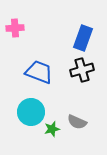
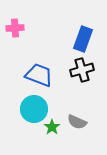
blue rectangle: moved 1 px down
blue trapezoid: moved 3 px down
cyan circle: moved 3 px right, 3 px up
green star: moved 2 px up; rotated 21 degrees counterclockwise
